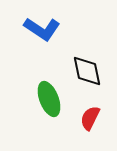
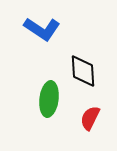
black diamond: moved 4 px left; rotated 8 degrees clockwise
green ellipse: rotated 28 degrees clockwise
